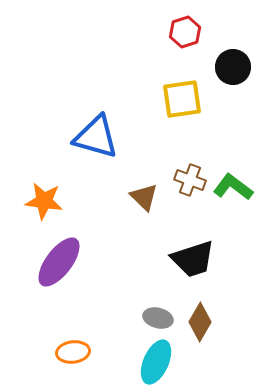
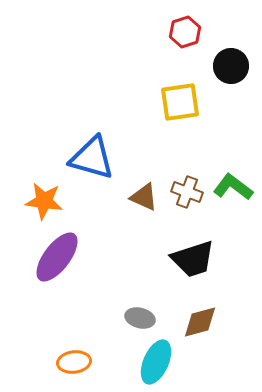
black circle: moved 2 px left, 1 px up
yellow square: moved 2 px left, 3 px down
blue triangle: moved 4 px left, 21 px down
brown cross: moved 3 px left, 12 px down
brown triangle: rotated 20 degrees counterclockwise
purple ellipse: moved 2 px left, 5 px up
gray ellipse: moved 18 px left
brown diamond: rotated 45 degrees clockwise
orange ellipse: moved 1 px right, 10 px down
